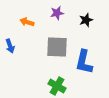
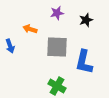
orange arrow: moved 3 px right, 7 px down
